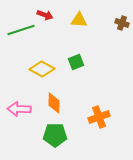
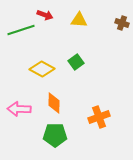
green square: rotated 14 degrees counterclockwise
